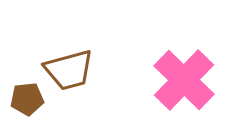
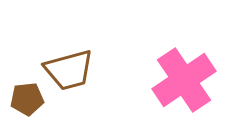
pink cross: rotated 12 degrees clockwise
